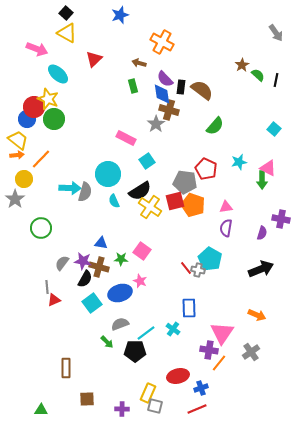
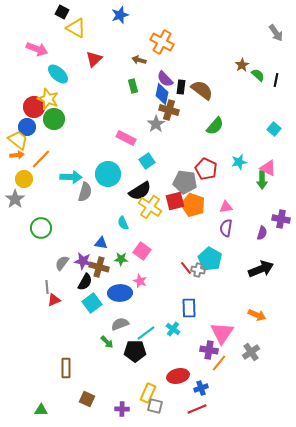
black square at (66, 13): moved 4 px left, 1 px up; rotated 16 degrees counterclockwise
yellow triangle at (67, 33): moved 9 px right, 5 px up
brown arrow at (139, 63): moved 3 px up
blue diamond at (162, 94): rotated 20 degrees clockwise
blue circle at (27, 119): moved 8 px down
cyan arrow at (70, 188): moved 1 px right, 11 px up
cyan semicircle at (114, 201): moved 9 px right, 22 px down
black semicircle at (85, 279): moved 3 px down
blue ellipse at (120, 293): rotated 15 degrees clockwise
brown square at (87, 399): rotated 28 degrees clockwise
